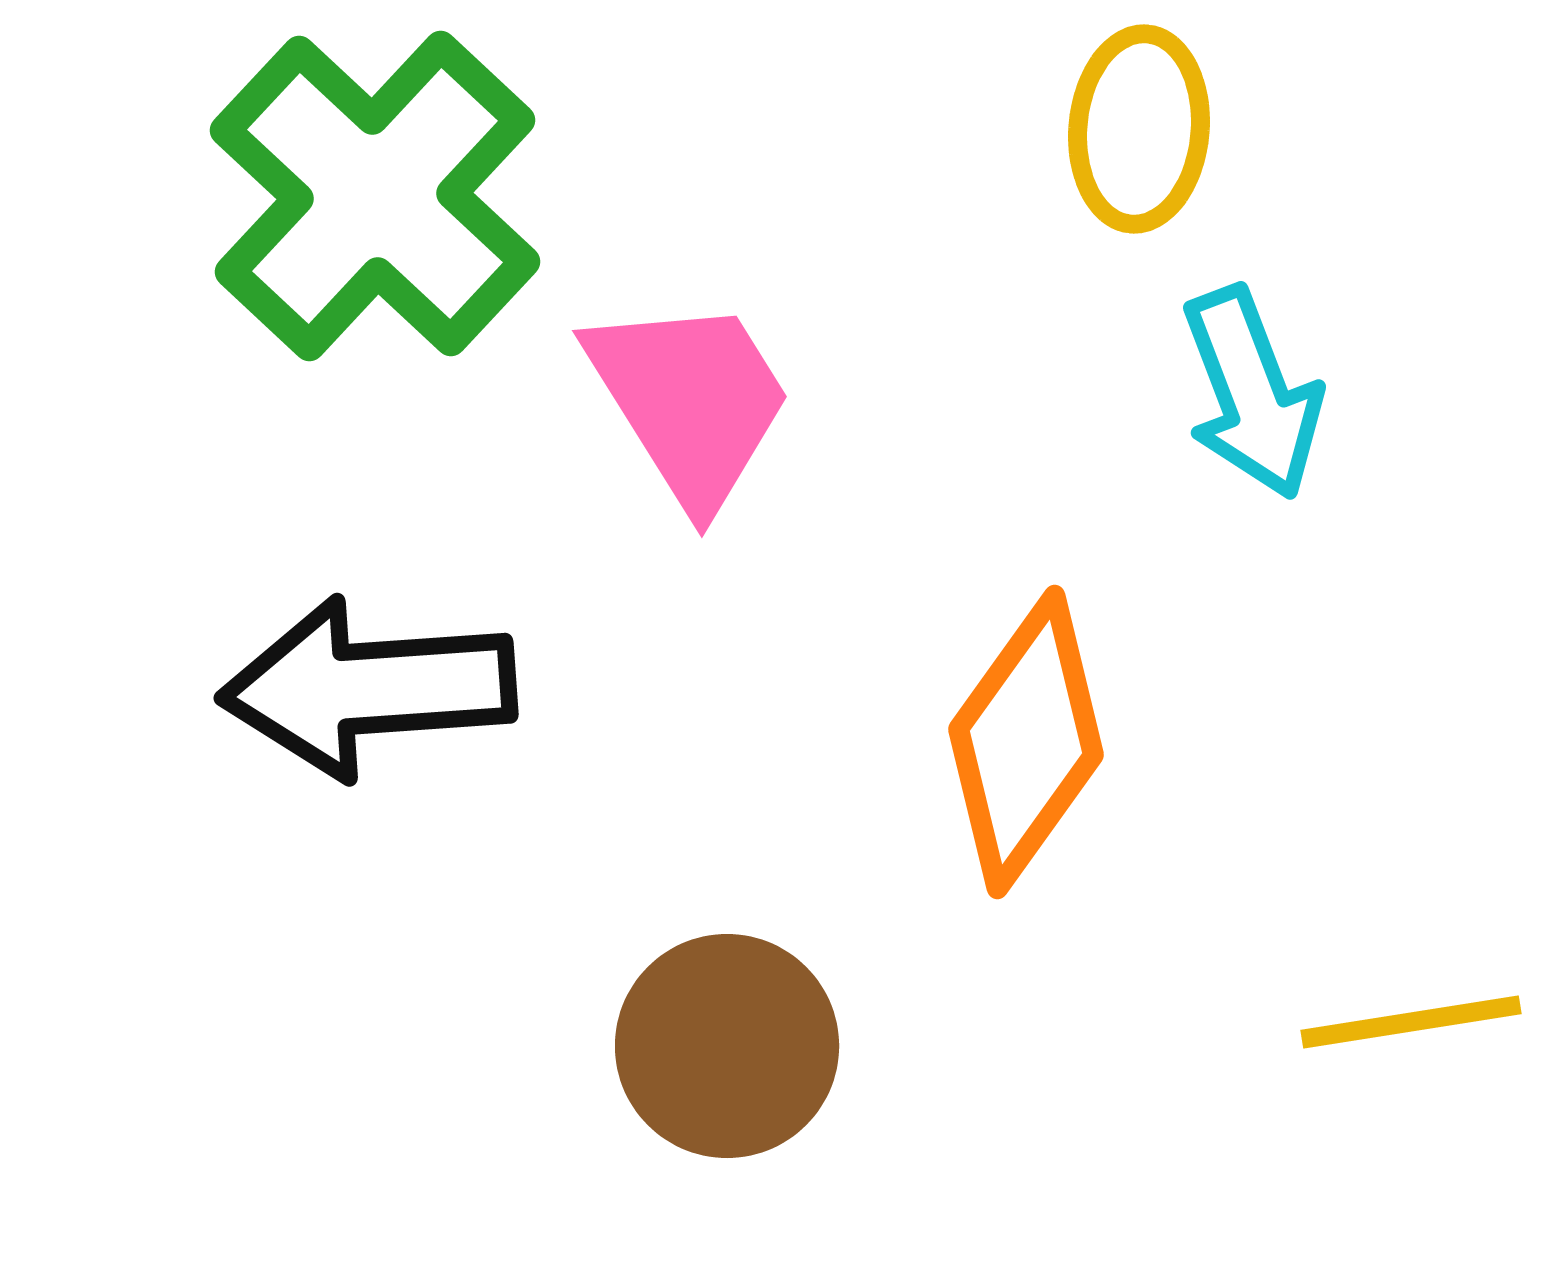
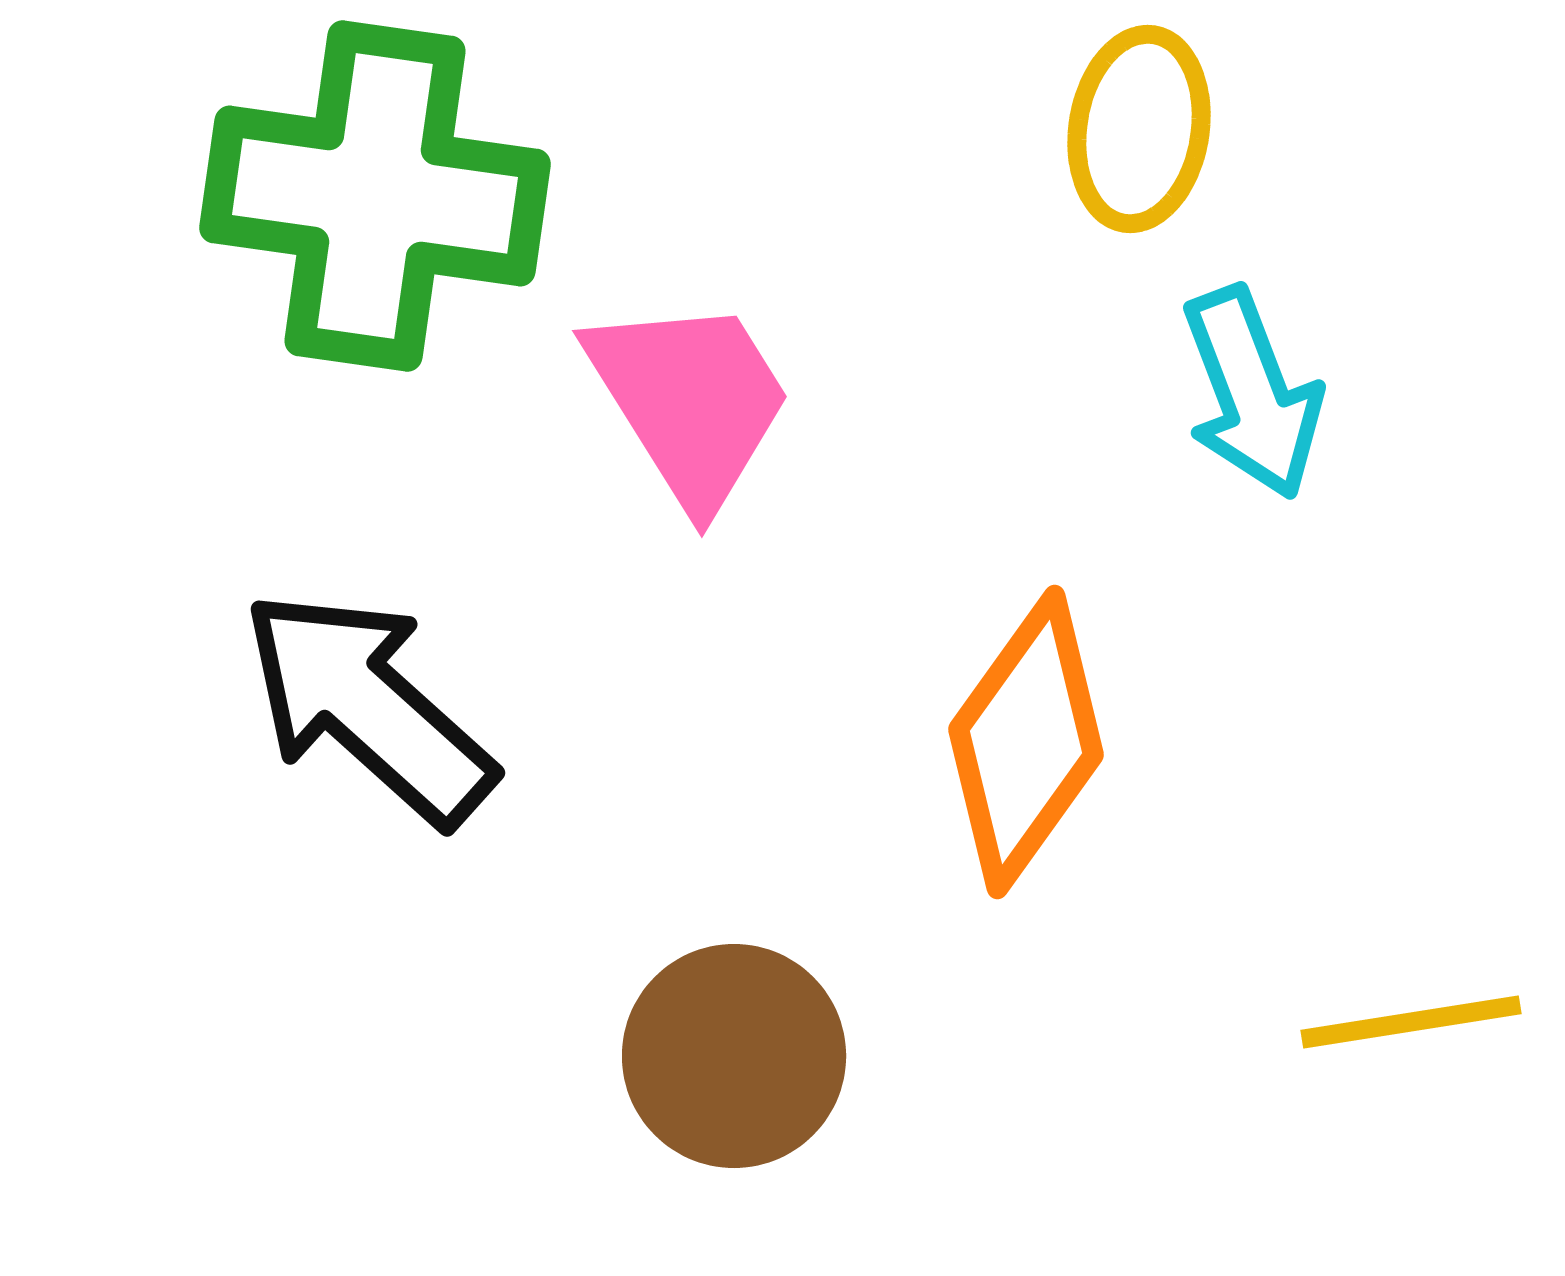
yellow ellipse: rotated 4 degrees clockwise
green cross: rotated 35 degrees counterclockwise
black arrow: moved 19 px down; rotated 46 degrees clockwise
brown circle: moved 7 px right, 10 px down
